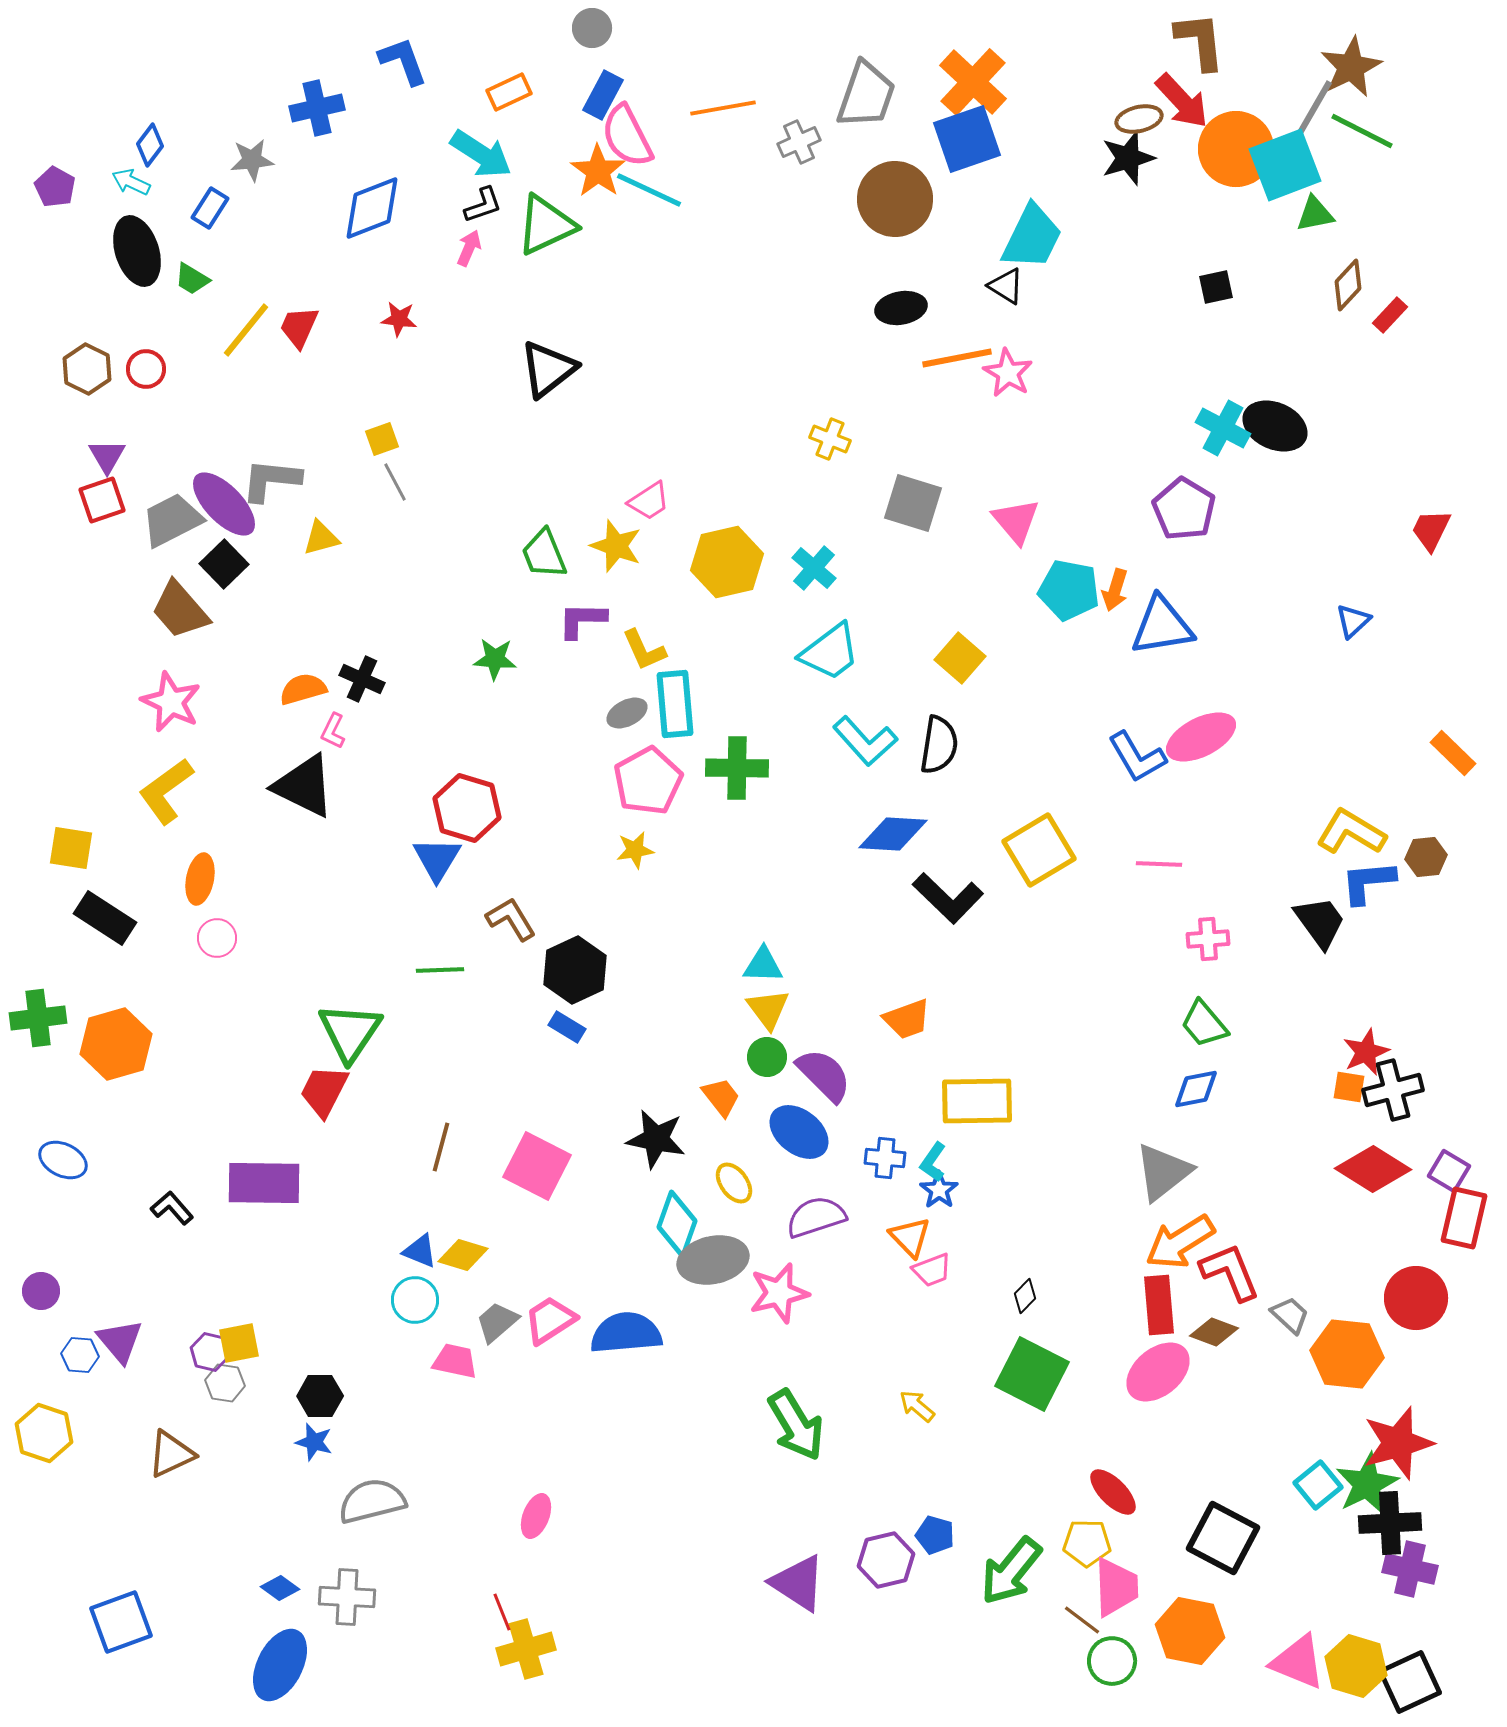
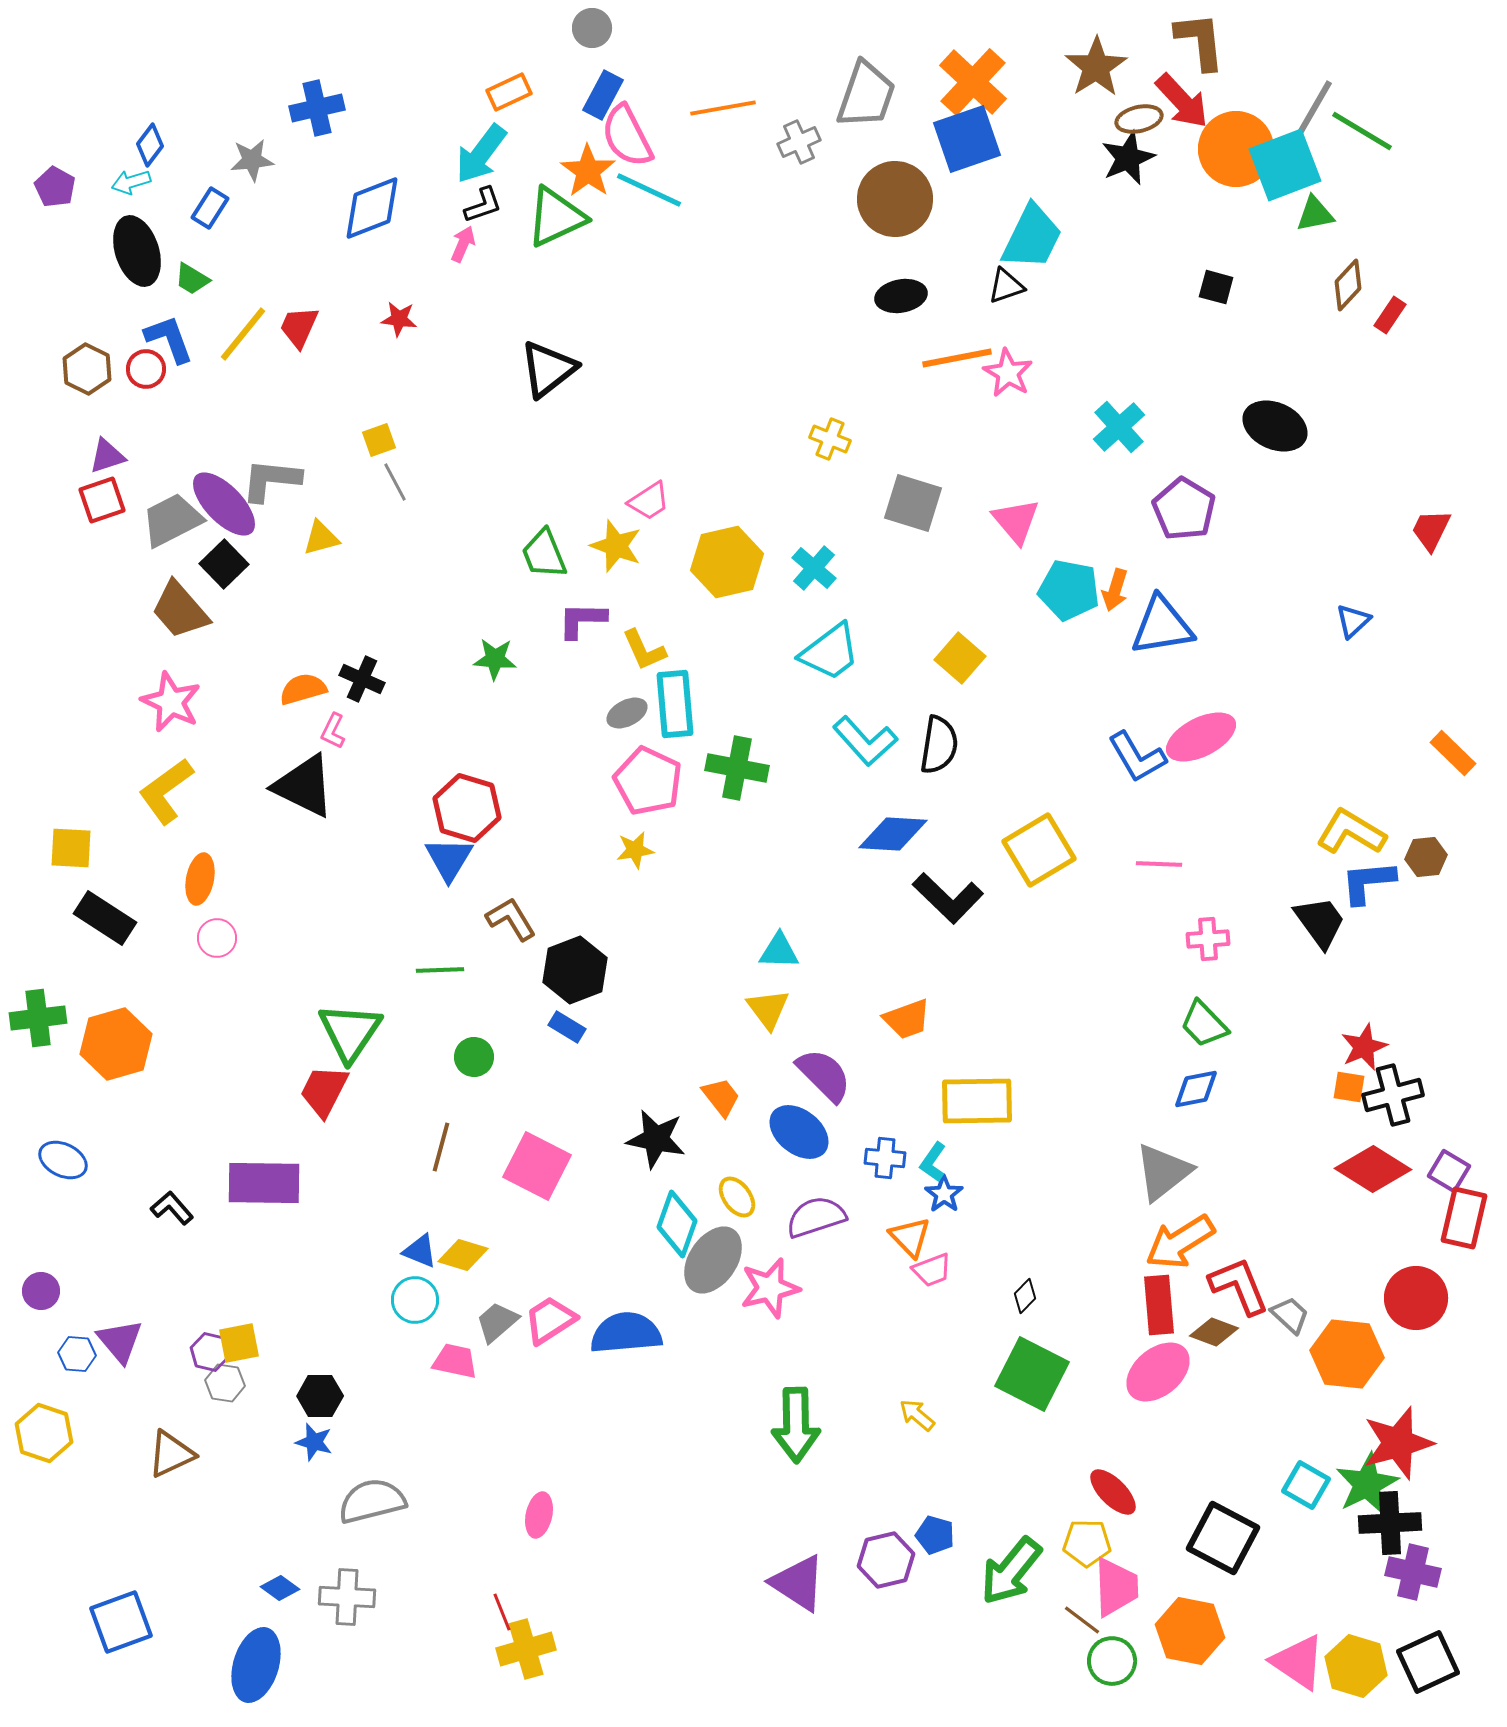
blue L-shape at (403, 61): moved 234 px left, 278 px down
brown star at (1351, 67): moved 255 px left; rotated 6 degrees counterclockwise
green line at (1362, 131): rotated 4 degrees clockwise
cyan arrow at (481, 154): rotated 94 degrees clockwise
black star at (1128, 158): rotated 6 degrees counterclockwise
orange star at (598, 171): moved 10 px left
cyan arrow at (131, 182): rotated 42 degrees counterclockwise
green triangle at (546, 225): moved 10 px right, 8 px up
pink arrow at (469, 248): moved 6 px left, 4 px up
black triangle at (1006, 286): rotated 51 degrees counterclockwise
black square at (1216, 287): rotated 27 degrees clockwise
black ellipse at (901, 308): moved 12 px up
red rectangle at (1390, 315): rotated 9 degrees counterclockwise
yellow line at (246, 330): moved 3 px left, 4 px down
cyan cross at (1223, 428): moved 104 px left, 1 px up; rotated 20 degrees clockwise
yellow square at (382, 439): moved 3 px left, 1 px down
purple triangle at (107, 456): rotated 42 degrees clockwise
green cross at (737, 768): rotated 10 degrees clockwise
pink pentagon at (648, 781): rotated 18 degrees counterclockwise
yellow square at (71, 848): rotated 6 degrees counterclockwise
blue triangle at (437, 859): moved 12 px right
cyan triangle at (763, 965): moved 16 px right, 14 px up
black hexagon at (575, 970): rotated 4 degrees clockwise
green trapezoid at (1204, 1024): rotated 4 degrees counterclockwise
red star at (1366, 1052): moved 2 px left, 5 px up
green circle at (767, 1057): moved 293 px left
black cross at (1393, 1090): moved 5 px down
yellow ellipse at (734, 1183): moved 3 px right, 14 px down
blue star at (939, 1190): moved 5 px right, 4 px down
gray ellipse at (713, 1260): rotated 44 degrees counterclockwise
red L-shape at (1230, 1272): moved 9 px right, 14 px down
pink star at (779, 1293): moved 9 px left, 5 px up
blue hexagon at (80, 1355): moved 3 px left, 1 px up
yellow arrow at (917, 1406): moved 9 px down
green arrow at (796, 1425): rotated 30 degrees clockwise
cyan square at (1318, 1485): moved 12 px left; rotated 21 degrees counterclockwise
pink ellipse at (536, 1516): moved 3 px right, 1 px up; rotated 9 degrees counterclockwise
purple cross at (1410, 1569): moved 3 px right, 3 px down
pink triangle at (1298, 1662): rotated 12 degrees clockwise
blue ellipse at (280, 1665): moved 24 px left; rotated 10 degrees counterclockwise
black square at (1410, 1682): moved 18 px right, 20 px up
